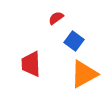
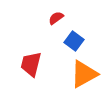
red trapezoid: rotated 16 degrees clockwise
